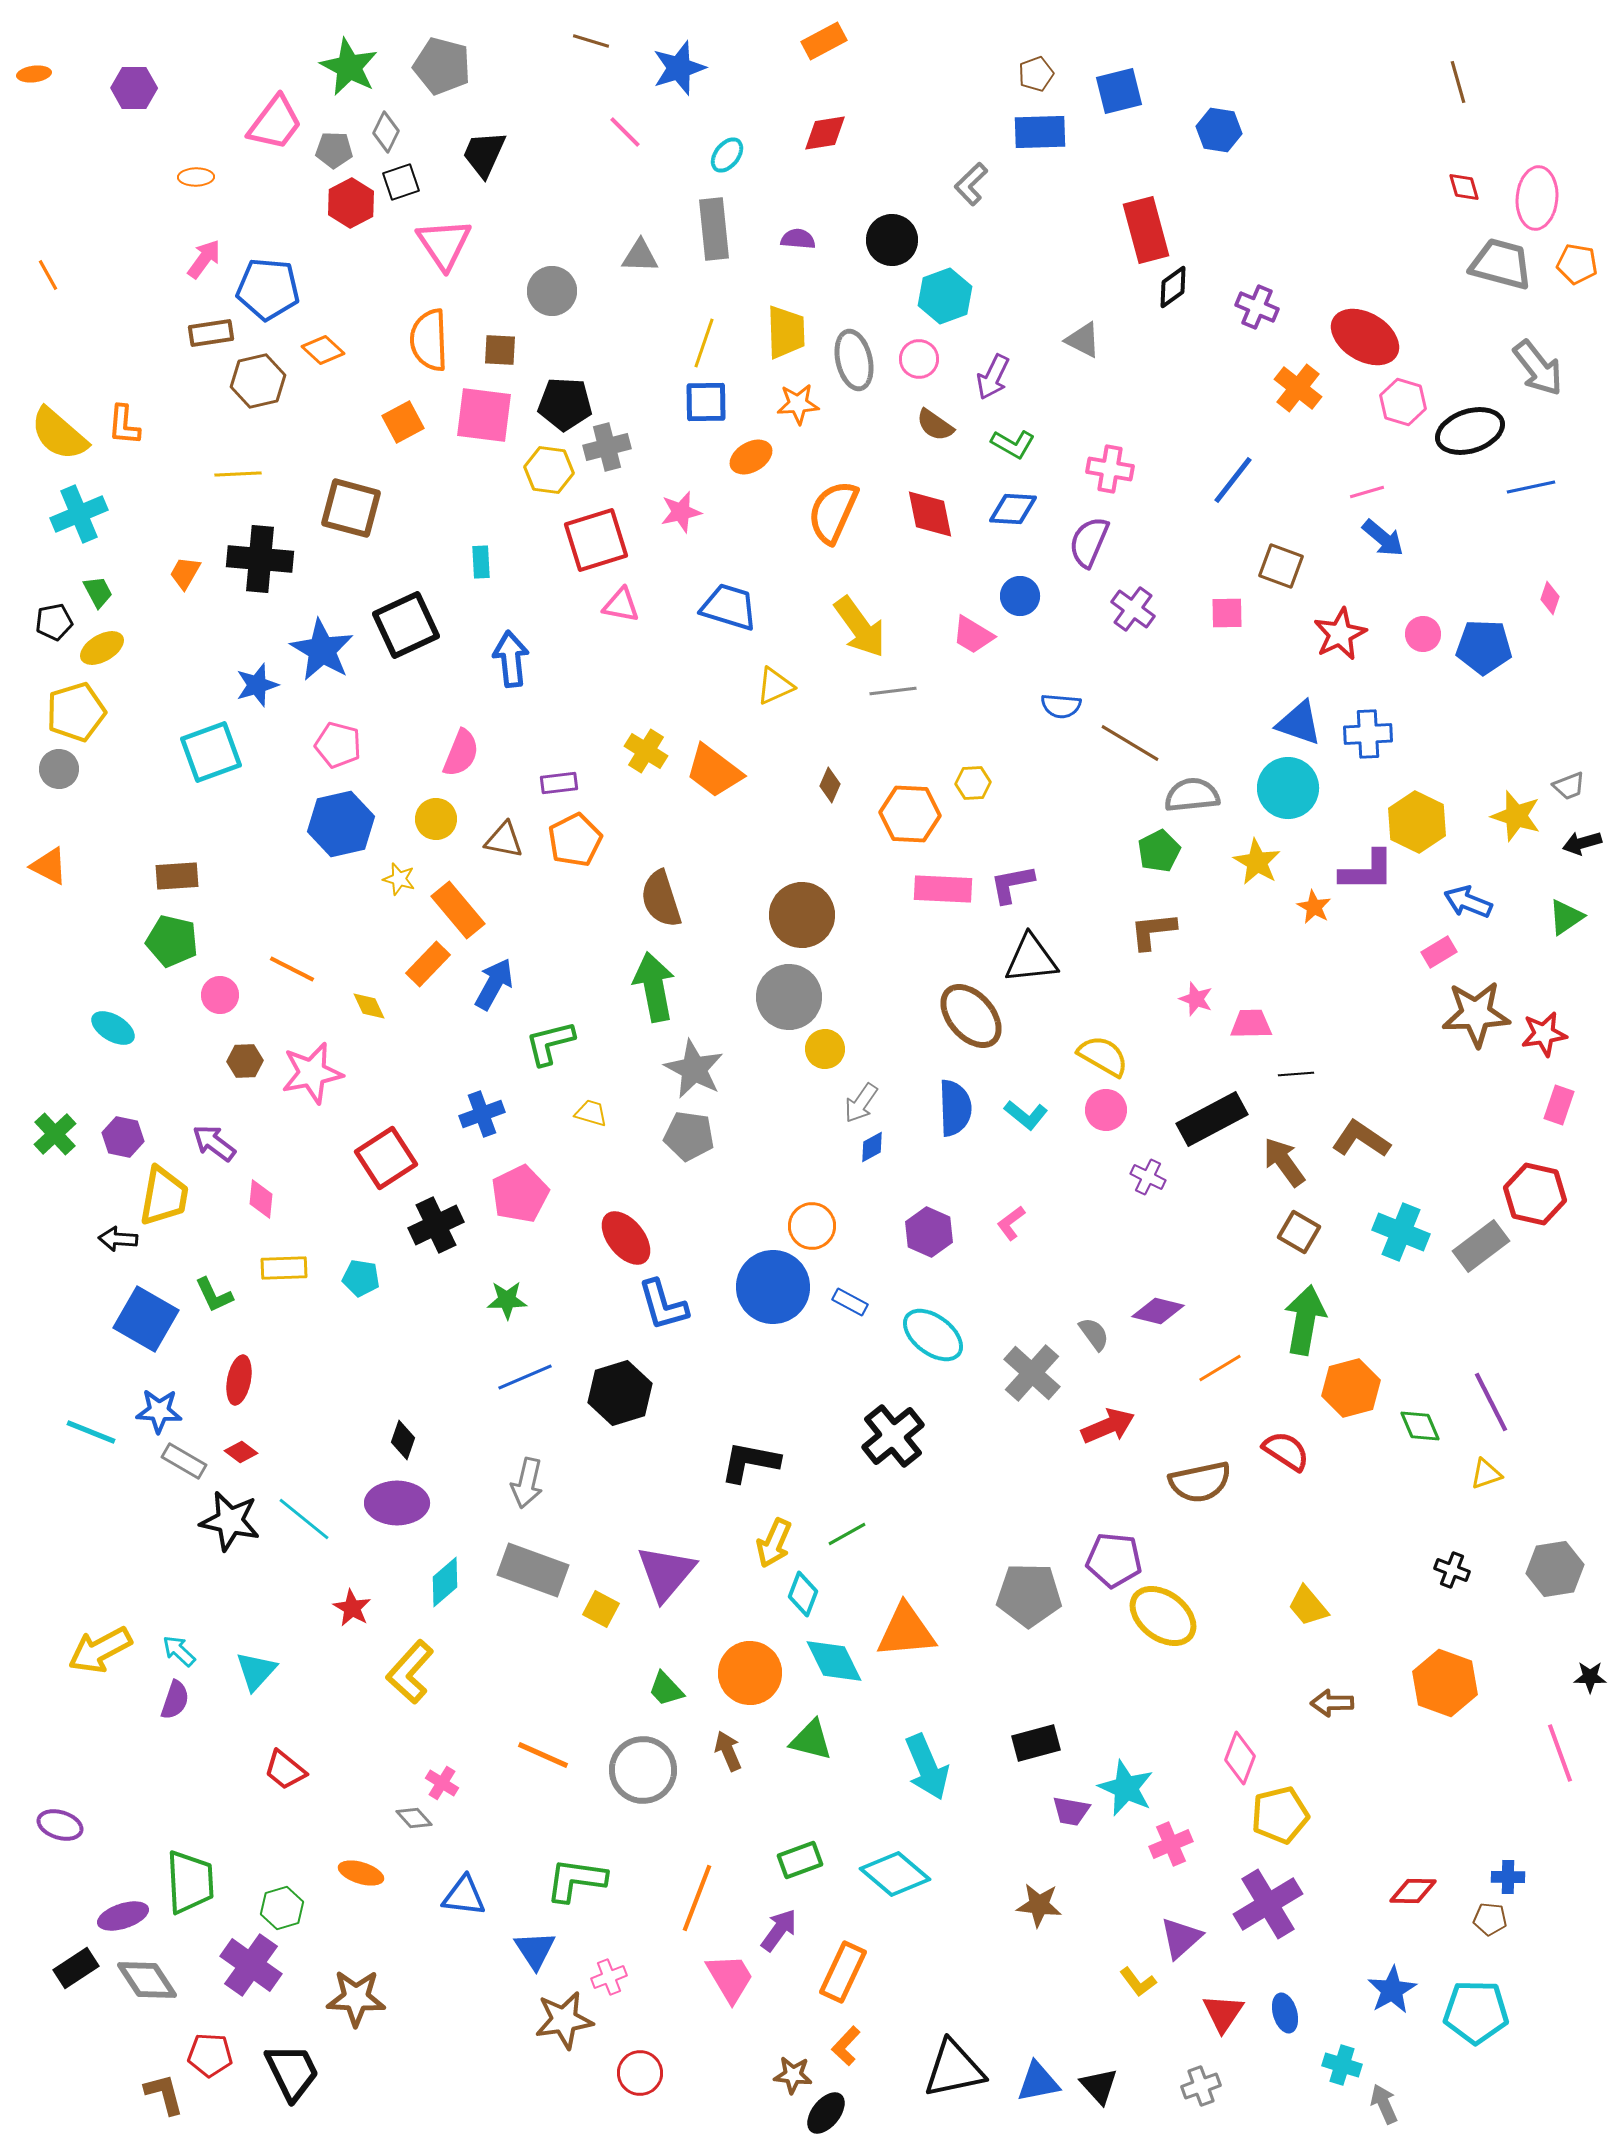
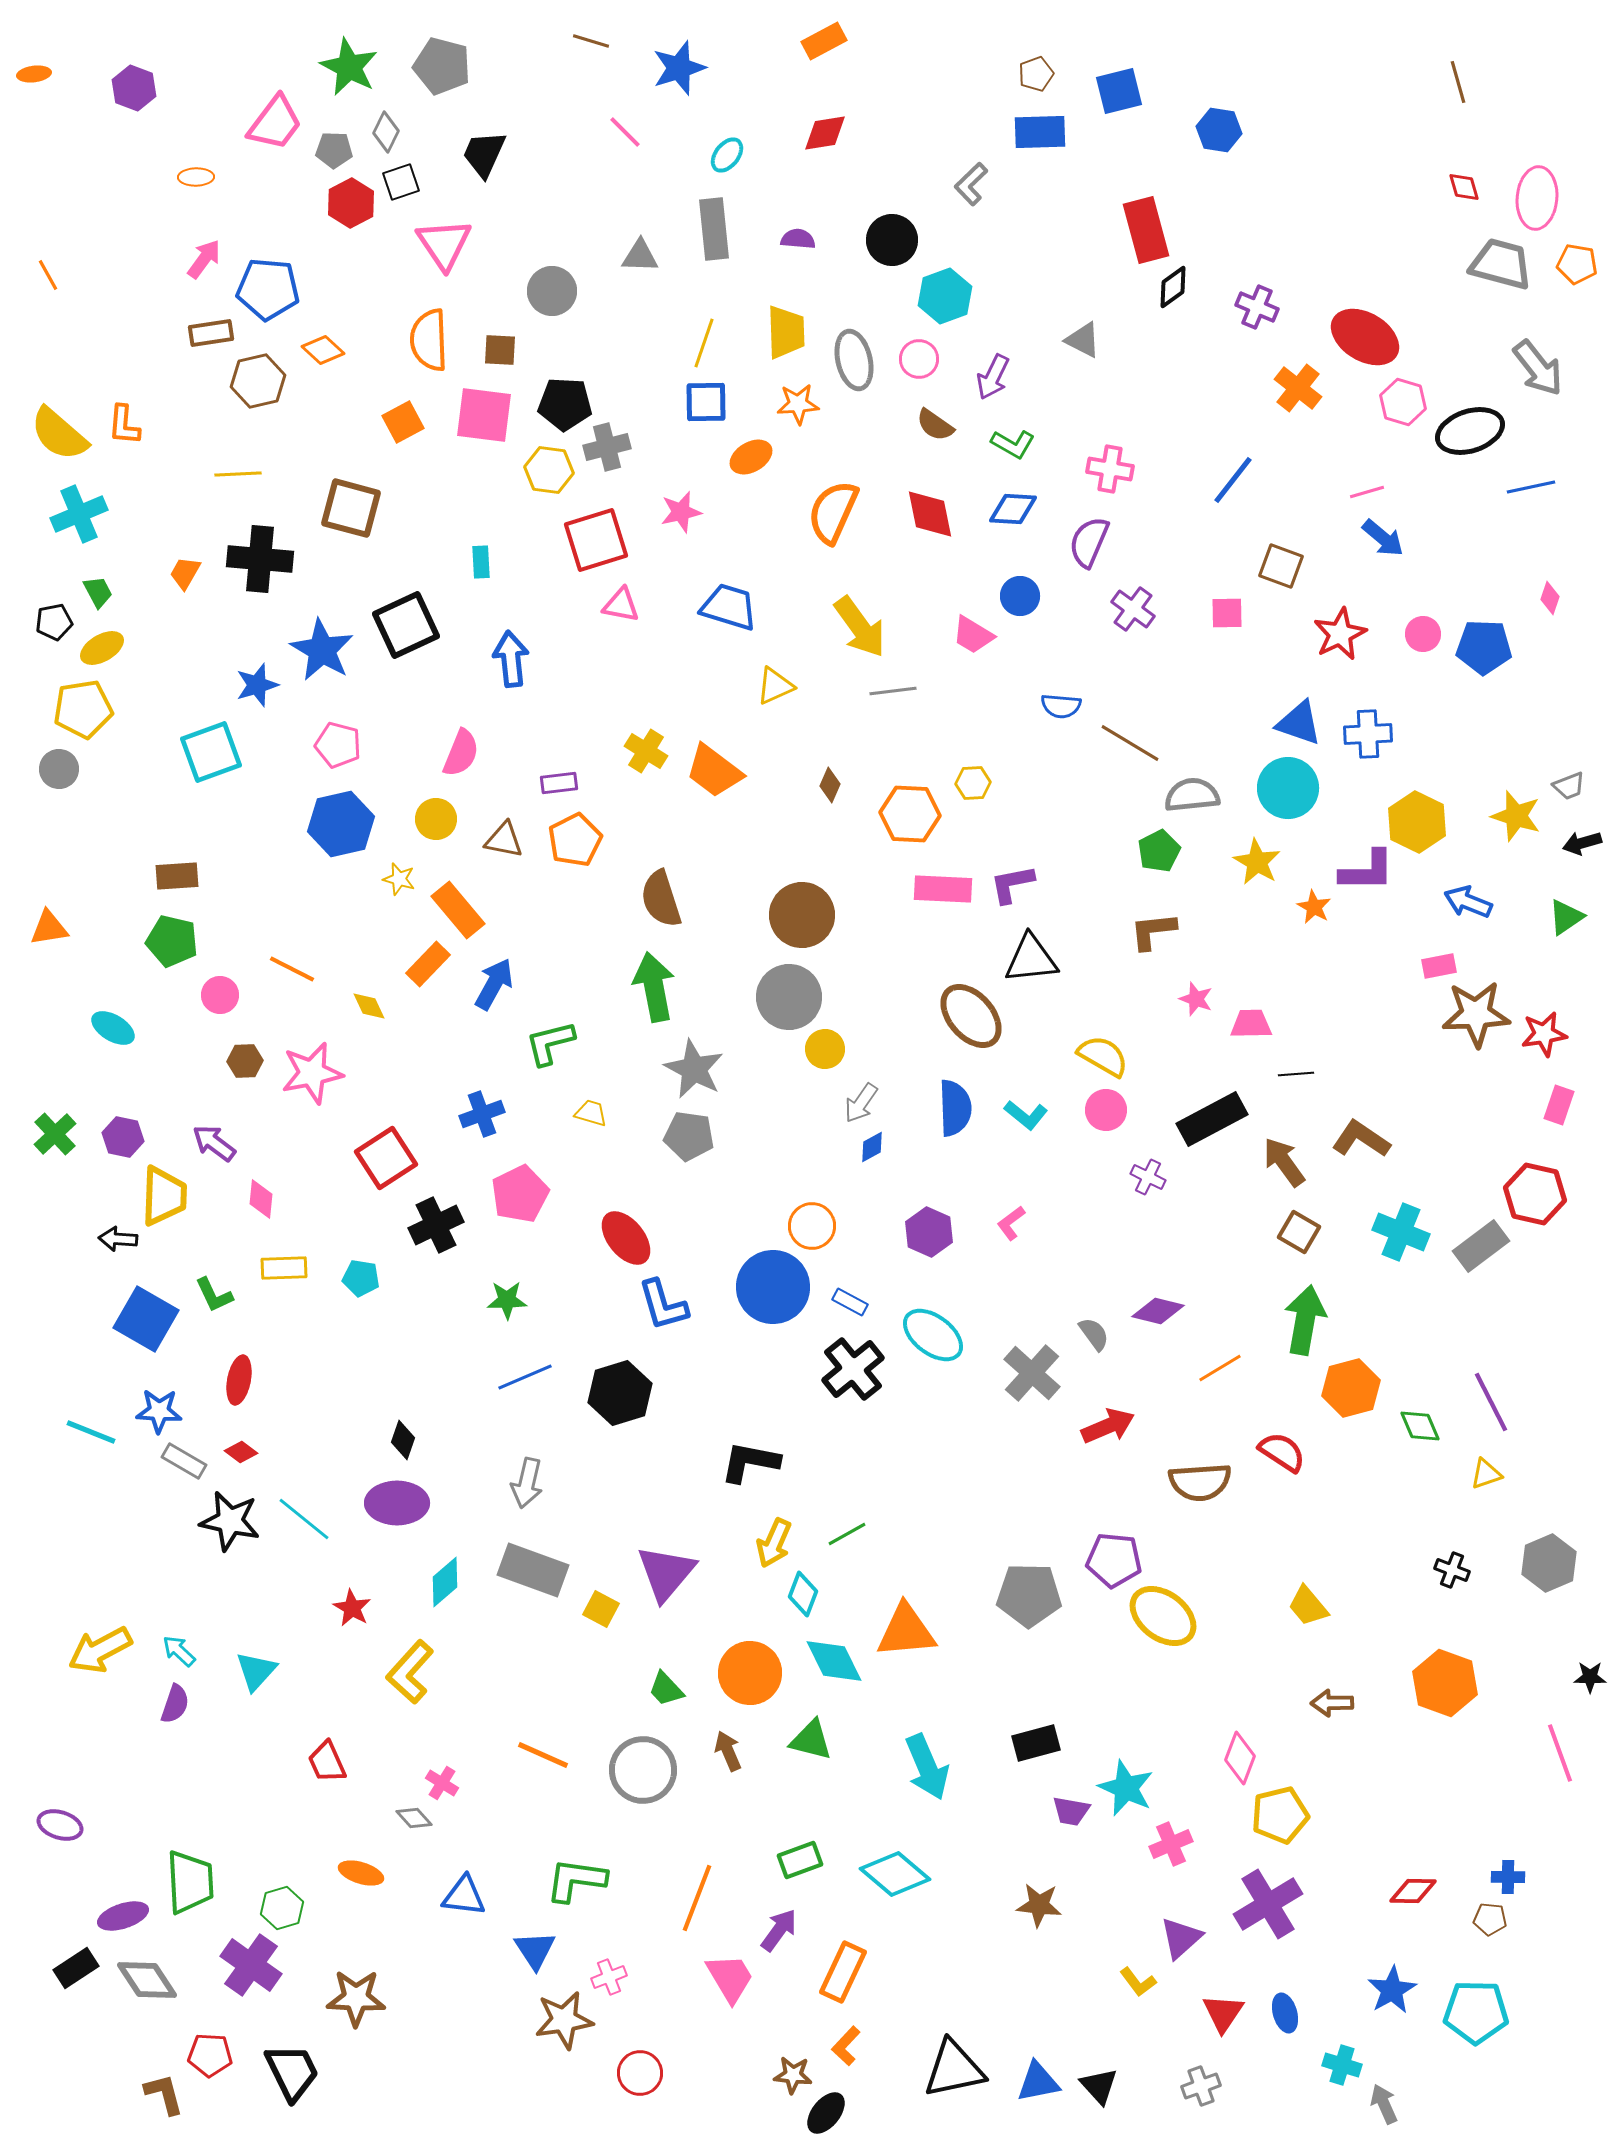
purple hexagon at (134, 88): rotated 21 degrees clockwise
yellow pentagon at (76, 712): moved 7 px right, 3 px up; rotated 8 degrees clockwise
orange triangle at (49, 866): moved 62 px down; rotated 36 degrees counterclockwise
pink rectangle at (1439, 952): moved 14 px down; rotated 20 degrees clockwise
yellow trapezoid at (164, 1196): rotated 8 degrees counterclockwise
black cross at (893, 1436): moved 40 px left, 67 px up
red semicircle at (1286, 1451): moved 4 px left, 1 px down
brown semicircle at (1200, 1482): rotated 8 degrees clockwise
gray hexagon at (1555, 1569): moved 6 px left, 6 px up; rotated 14 degrees counterclockwise
purple semicircle at (175, 1700): moved 4 px down
red trapezoid at (285, 1770): moved 42 px right, 8 px up; rotated 27 degrees clockwise
